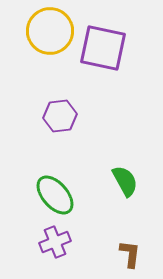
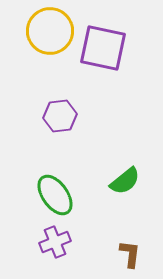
green semicircle: rotated 80 degrees clockwise
green ellipse: rotated 6 degrees clockwise
